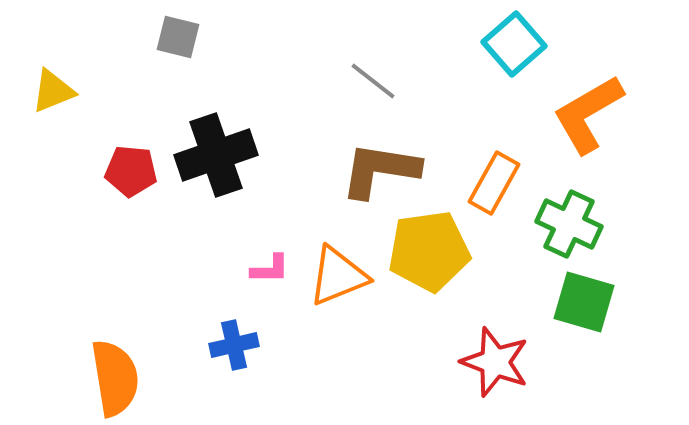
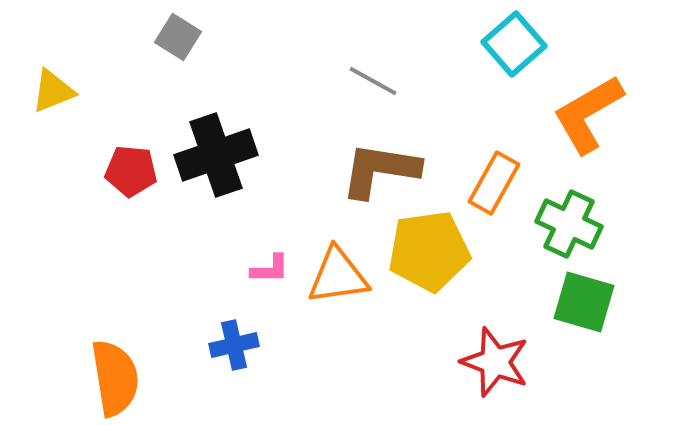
gray square: rotated 18 degrees clockwise
gray line: rotated 9 degrees counterclockwise
orange triangle: rotated 14 degrees clockwise
